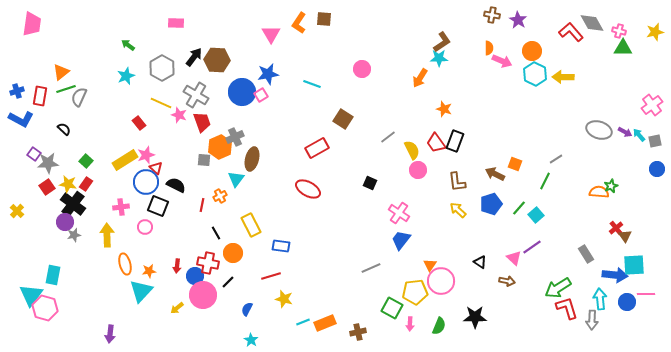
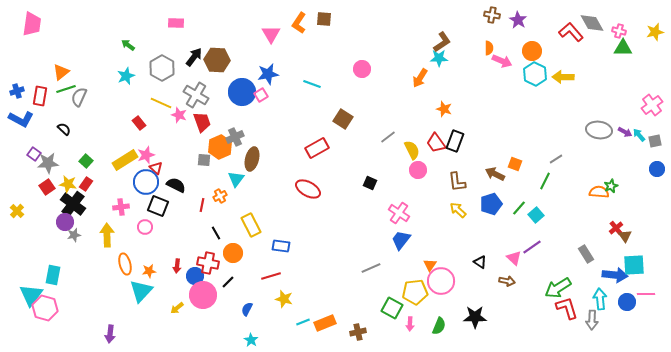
gray ellipse at (599, 130): rotated 10 degrees counterclockwise
